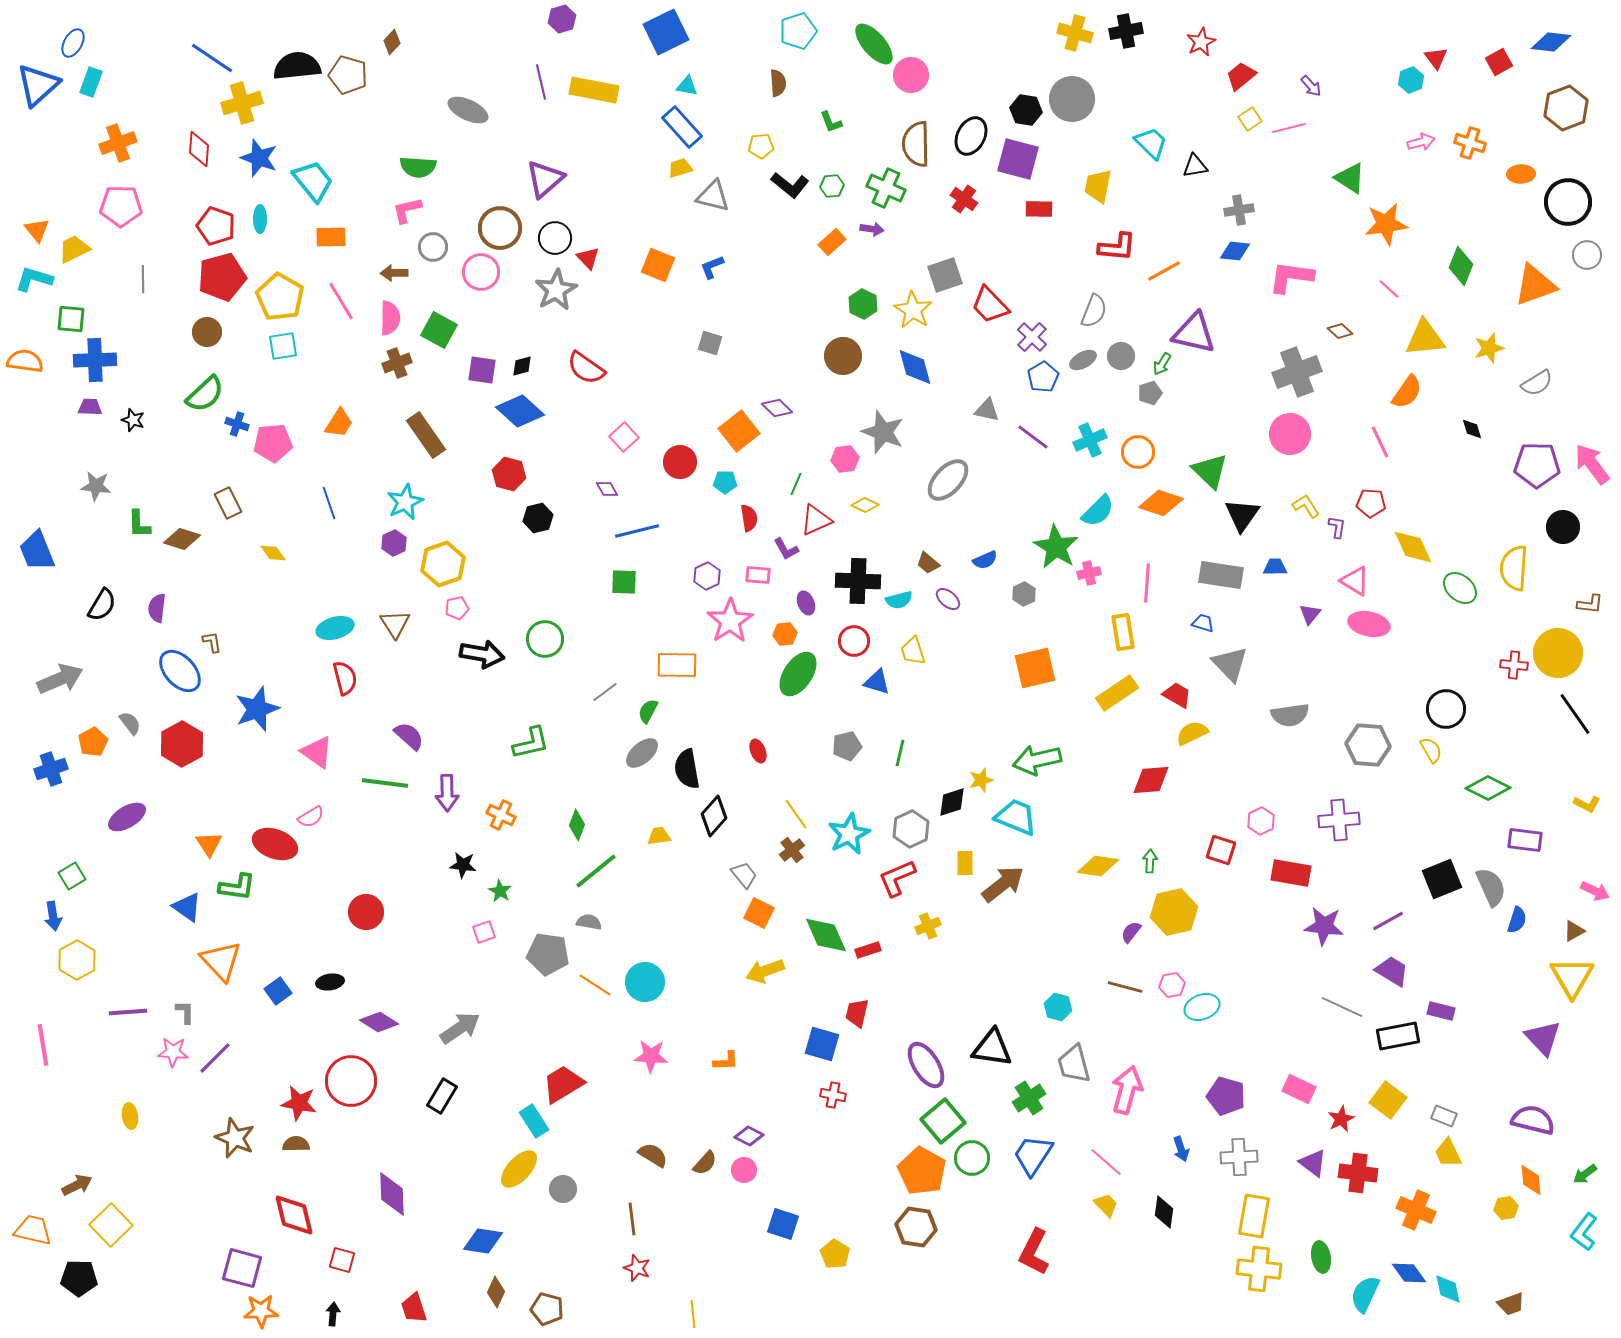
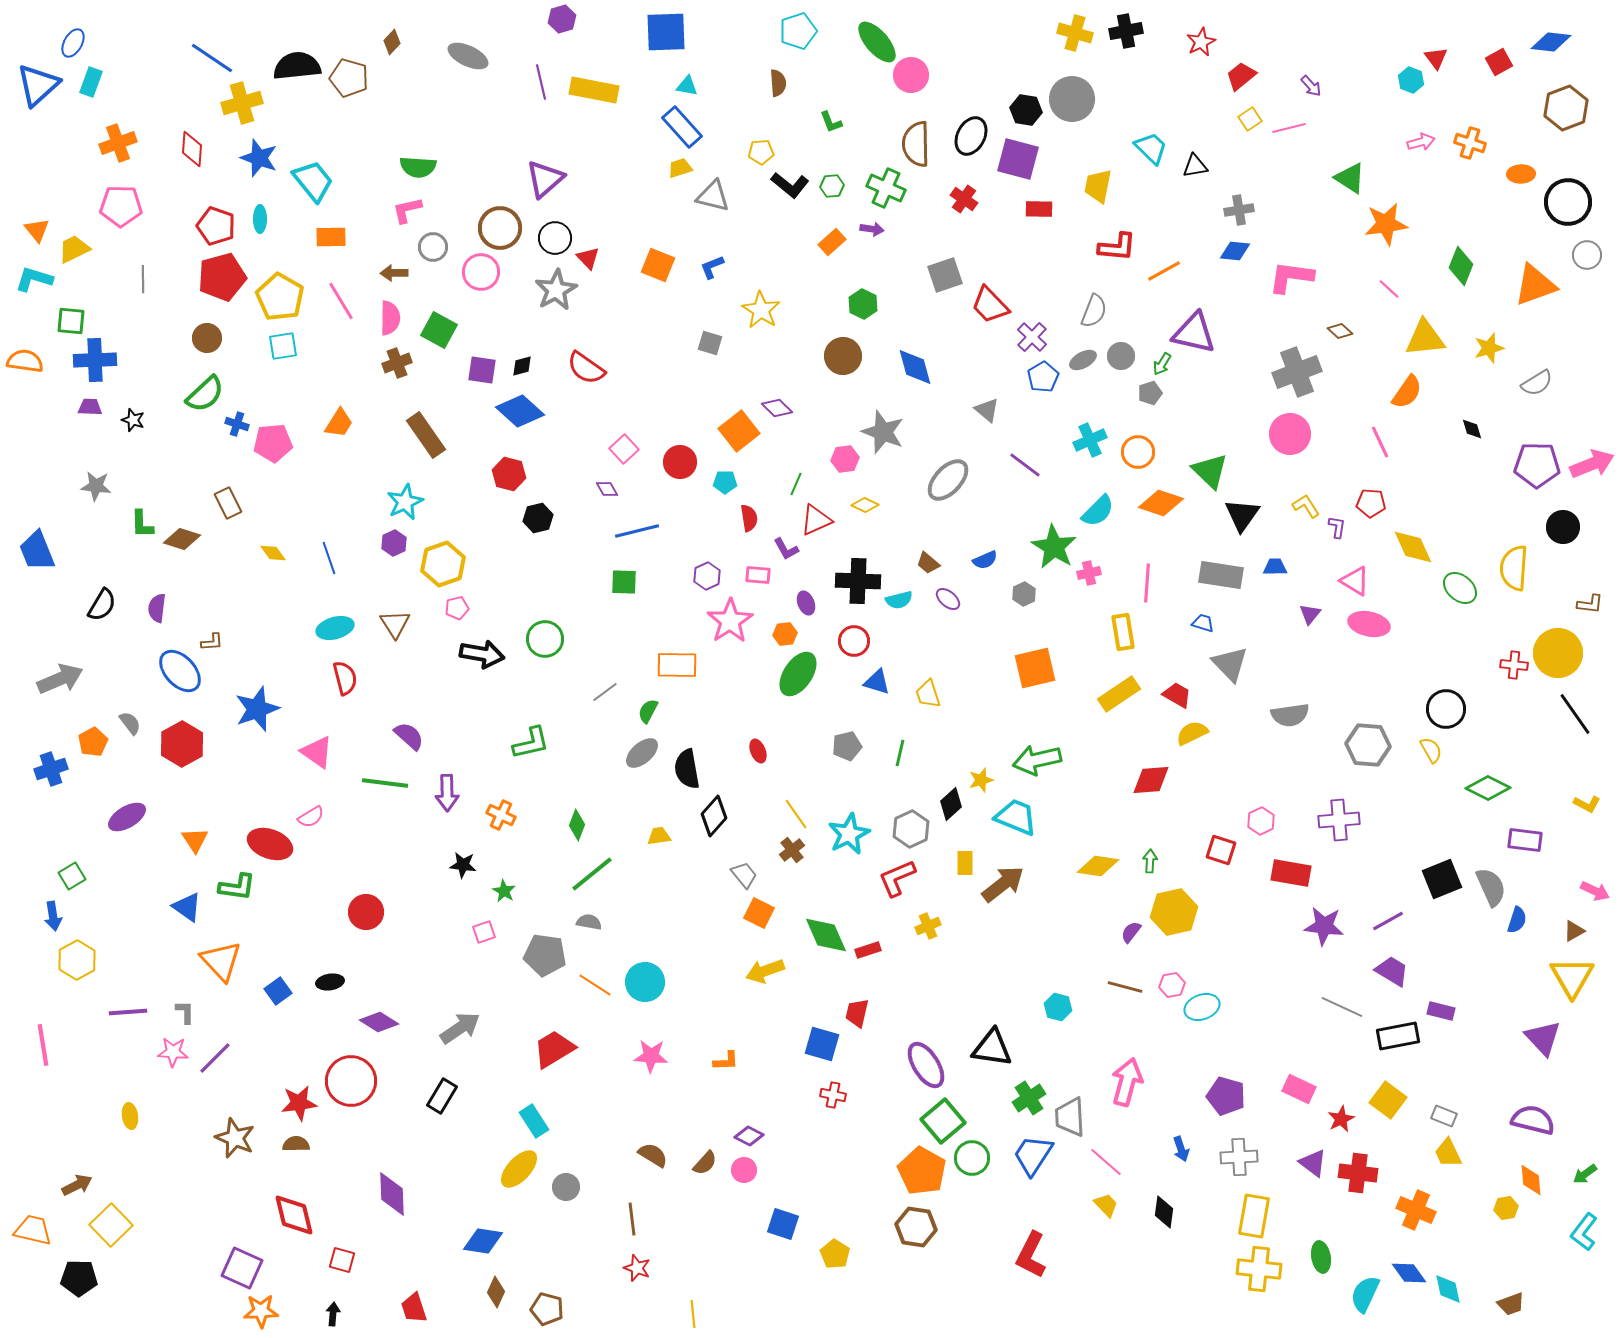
blue square at (666, 32): rotated 24 degrees clockwise
green ellipse at (874, 44): moved 3 px right, 2 px up
brown pentagon at (348, 75): moved 1 px right, 3 px down
cyan hexagon at (1411, 80): rotated 20 degrees counterclockwise
gray ellipse at (468, 110): moved 54 px up
cyan trapezoid at (1151, 143): moved 5 px down
yellow pentagon at (761, 146): moved 6 px down
red diamond at (199, 149): moved 7 px left
yellow star at (913, 310): moved 152 px left
green square at (71, 319): moved 2 px down
brown circle at (207, 332): moved 6 px down
gray triangle at (987, 410): rotated 28 degrees clockwise
pink square at (624, 437): moved 12 px down
purple line at (1033, 437): moved 8 px left, 28 px down
pink arrow at (1592, 464): rotated 105 degrees clockwise
blue line at (329, 503): moved 55 px down
green L-shape at (139, 524): moved 3 px right
green star at (1056, 547): moved 2 px left
brown L-shape at (212, 642): rotated 95 degrees clockwise
yellow trapezoid at (913, 651): moved 15 px right, 43 px down
yellow rectangle at (1117, 693): moved 2 px right, 1 px down
black diamond at (952, 802): moved 1 px left, 2 px down; rotated 24 degrees counterclockwise
orange triangle at (209, 844): moved 14 px left, 4 px up
red ellipse at (275, 844): moved 5 px left
green line at (596, 871): moved 4 px left, 3 px down
green star at (500, 891): moved 4 px right
gray pentagon at (548, 954): moved 3 px left, 1 px down
gray trapezoid at (1074, 1064): moved 4 px left, 53 px down; rotated 12 degrees clockwise
red trapezoid at (563, 1084): moved 9 px left, 35 px up
pink arrow at (1127, 1090): moved 8 px up
red star at (299, 1103): rotated 18 degrees counterclockwise
gray circle at (563, 1189): moved 3 px right, 2 px up
red L-shape at (1034, 1252): moved 3 px left, 3 px down
purple square at (242, 1268): rotated 9 degrees clockwise
